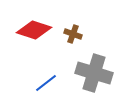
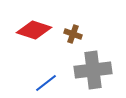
gray cross: moved 1 px left, 3 px up; rotated 24 degrees counterclockwise
